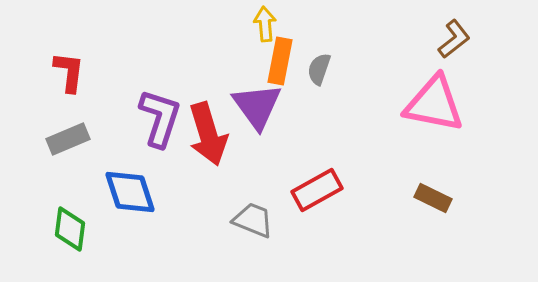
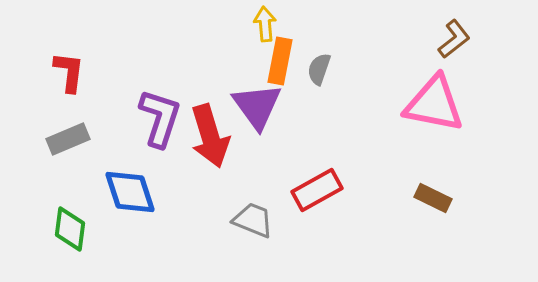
red arrow: moved 2 px right, 2 px down
